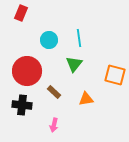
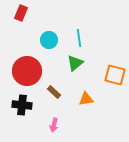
green triangle: moved 1 px right, 1 px up; rotated 12 degrees clockwise
